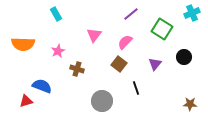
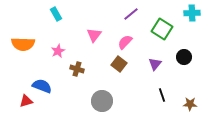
cyan cross: rotated 21 degrees clockwise
black line: moved 26 px right, 7 px down
